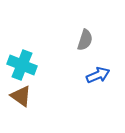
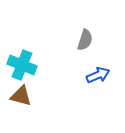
brown triangle: rotated 20 degrees counterclockwise
